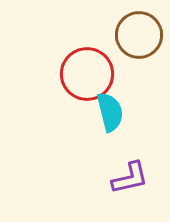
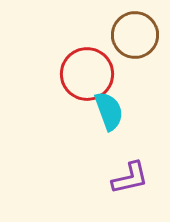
brown circle: moved 4 px left
cyan semicircle: moved 1 px left, 1 px up; rotated 6 degrees counterclockwise
